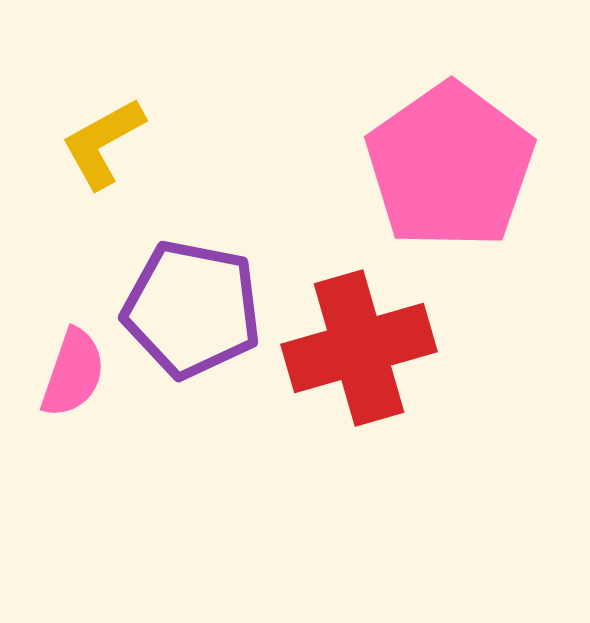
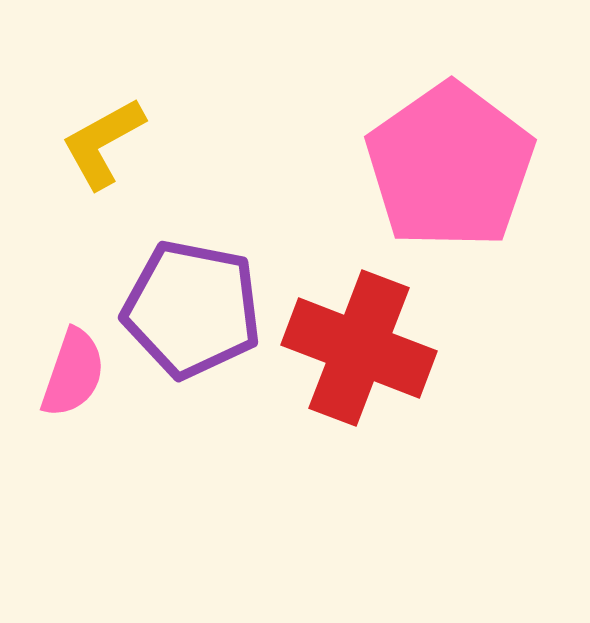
red cross: rotated 37 degrees clockwise
